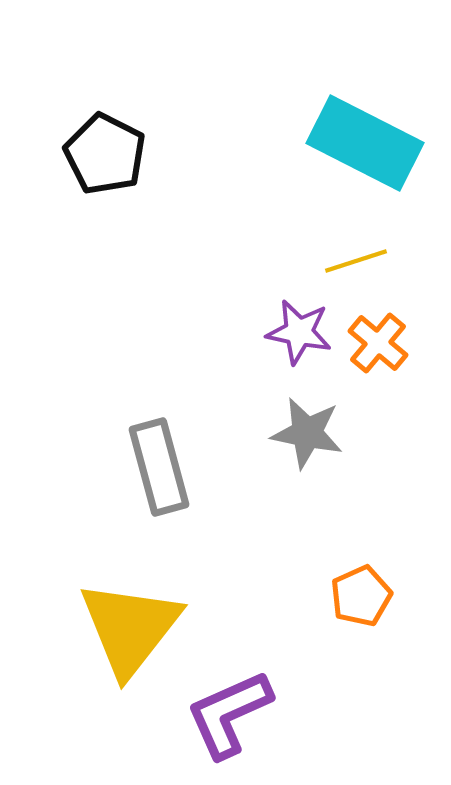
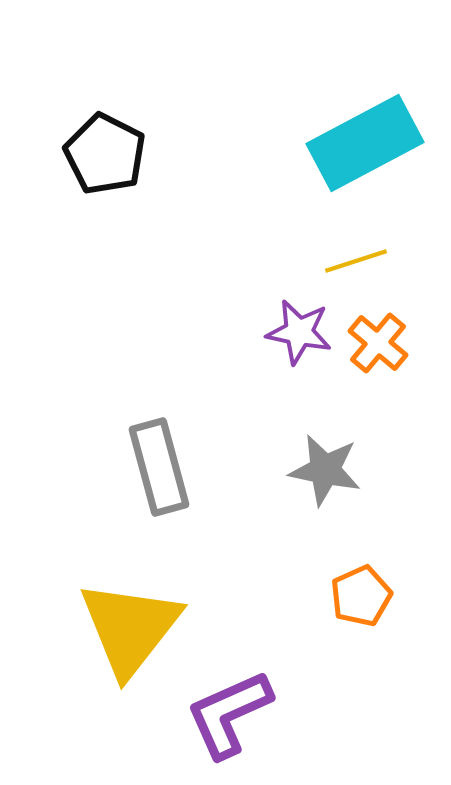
cyan rectangle: rotated 55 degrees counterclockwise
gray star: moved 18 px right, 37 px down
